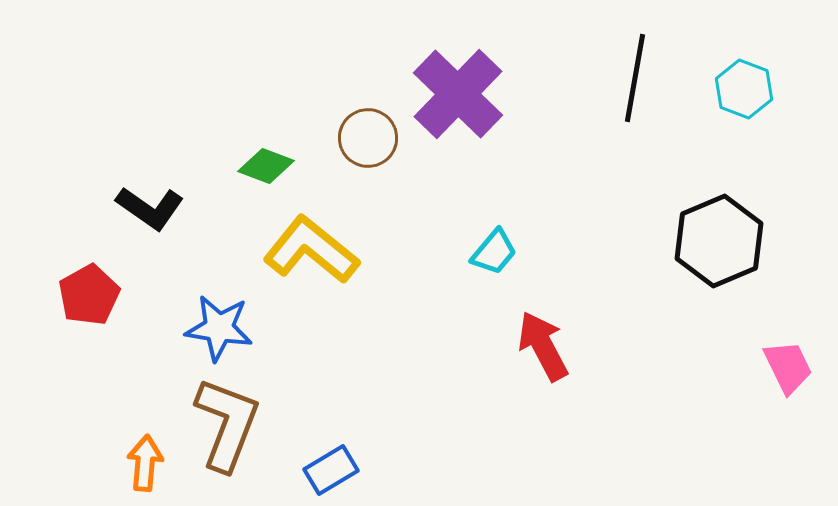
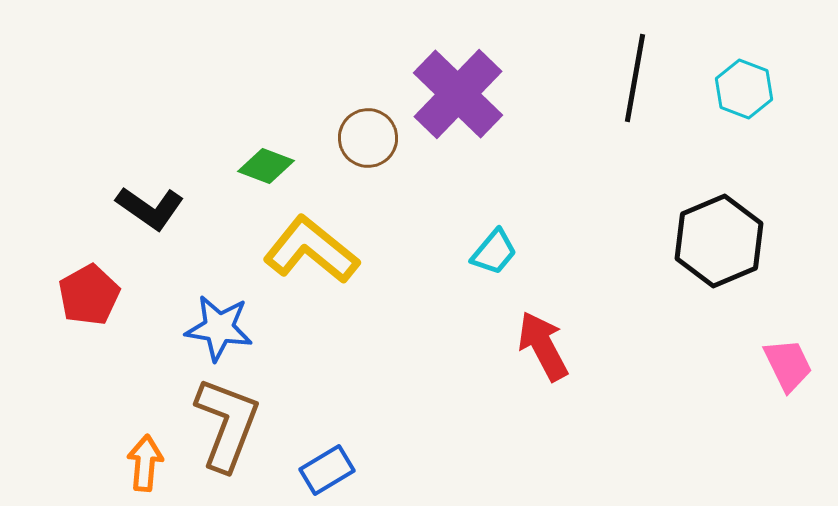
pink trapezoid: moved 2 px up
blue rectangle: moved 4 px left
